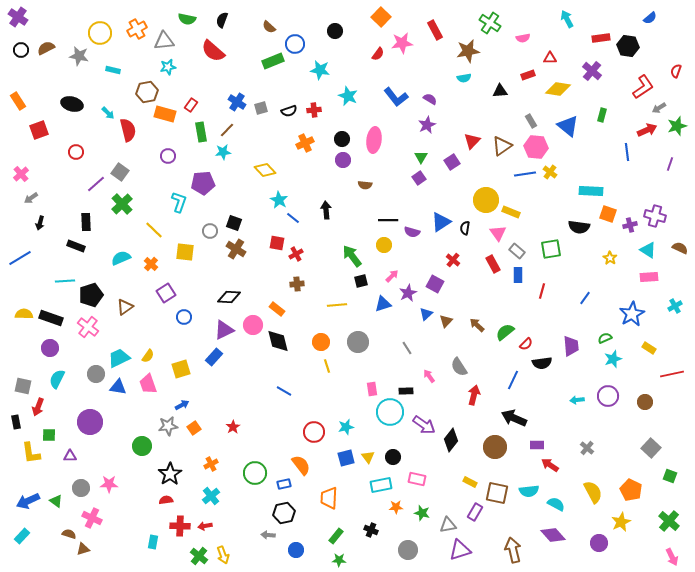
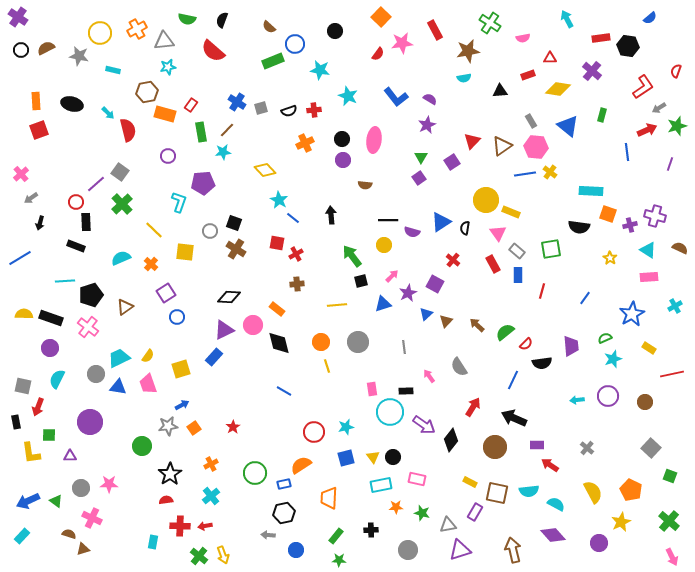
orange rectangle at (18, 101): moved 18 px right; rotated 30 degrees clockwise
red circle at (76, 152): moved 50 px down
black arrow at (326, 210): moved 5 px right, 5 px down
blue circle at (184, 317): moved 7 px left
black diamond at (278, 341): moved 1 px right, 2 px down
gray line at (407, 348): moved 3 px left, 1 px up; rotated 24 degrees clockwise
red arrow at (474, 395): moved 1 px left, 12 px down; rotated 18 degrees clockwise
yellow triangle at (368, 457): moved 5 px right
orange semicircle at (301, 465): rotated 85 degrees counterclockwise
black cross at (371, 530): rotated 24 degrees counterclockwise
